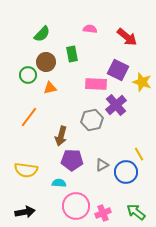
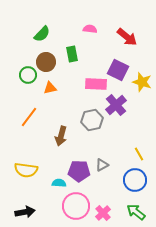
purple pentagon: moved 7 px right, 11 px down
blue circle: moved 9 px right, 8 px down
pink cross: rotated 21 degrees counterclockwise
